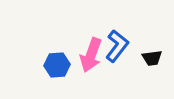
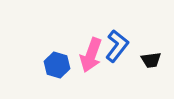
black trapezoid: moved 1 px left, 2 px down
blue hexagon: rotated 20 degrees clockwise
